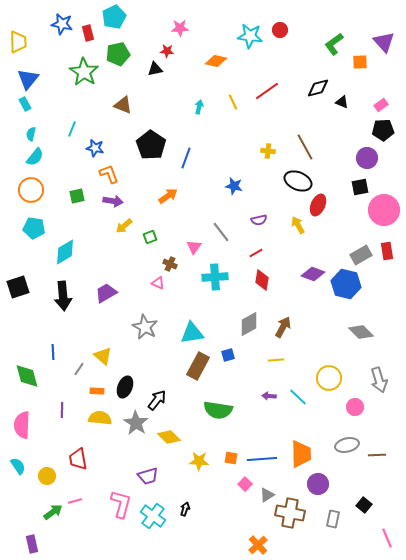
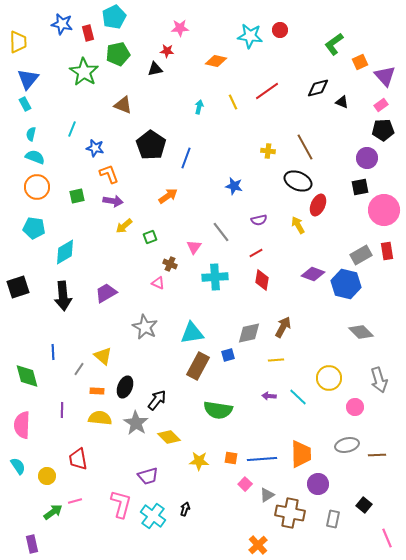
purple triangle at (384, 42): moved 1 px right, 34 px down
orange square at (360, 62): rotated 21 degrees counterclockwise
cyan semicircle at (35, 157): rotated 108 degrees counterclockwise
orange circle at (31, 190): moved 6 px right, 3 px up
gray diamond at (249, 324): moved 9 px down; rotated 15 degrees clockwise
